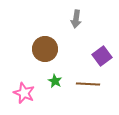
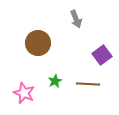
gray arrow: rotated 30 degrees counterclockwise
brown circle: moved 7 px left, 6 px up
purple square: moved 1 px up
green star: rotated 16 degrees clockwise
